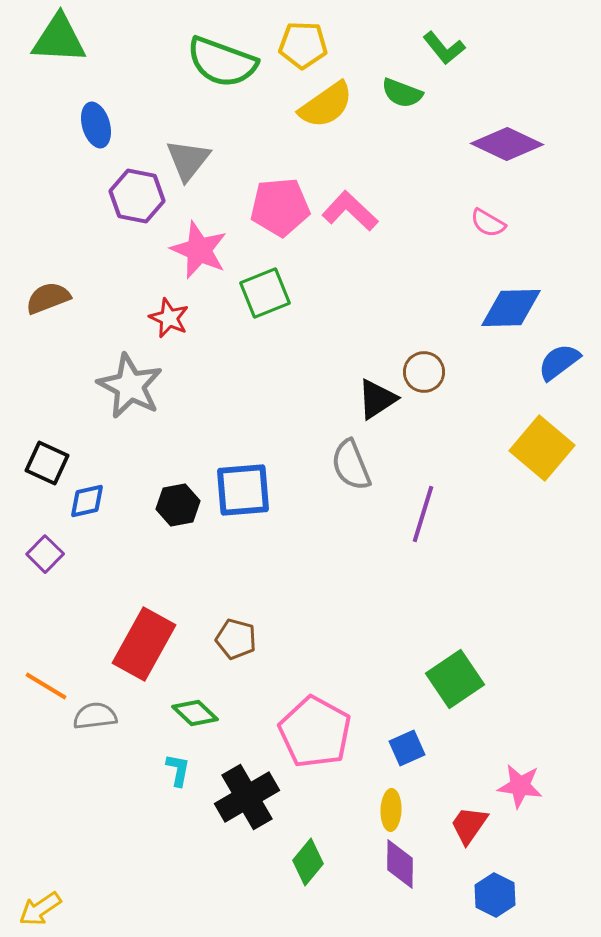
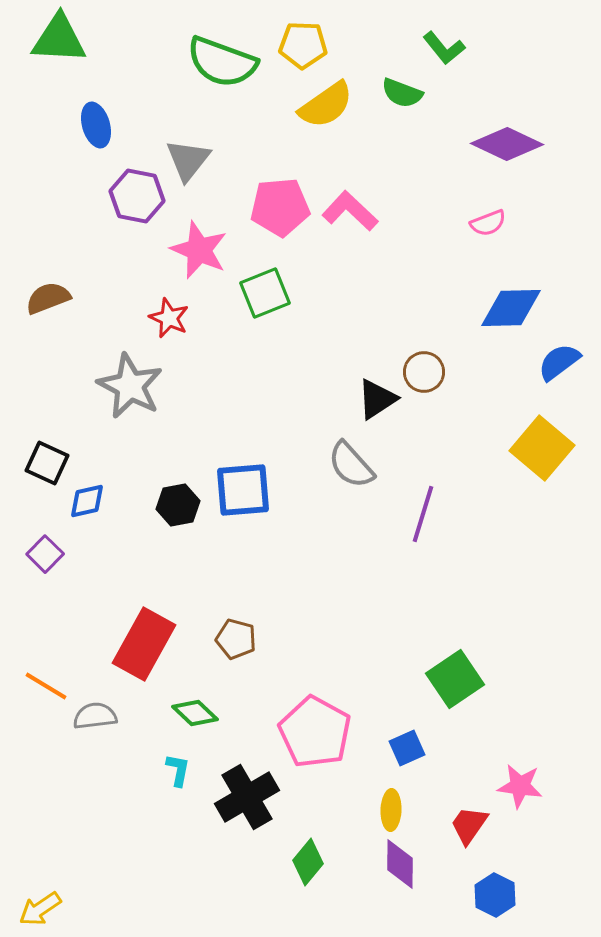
pink semicircle at (488, 223): rotated 51 degrees counterclockwise
gray semicircle at (351, 465): rotated 20 degrees counterclockwise
